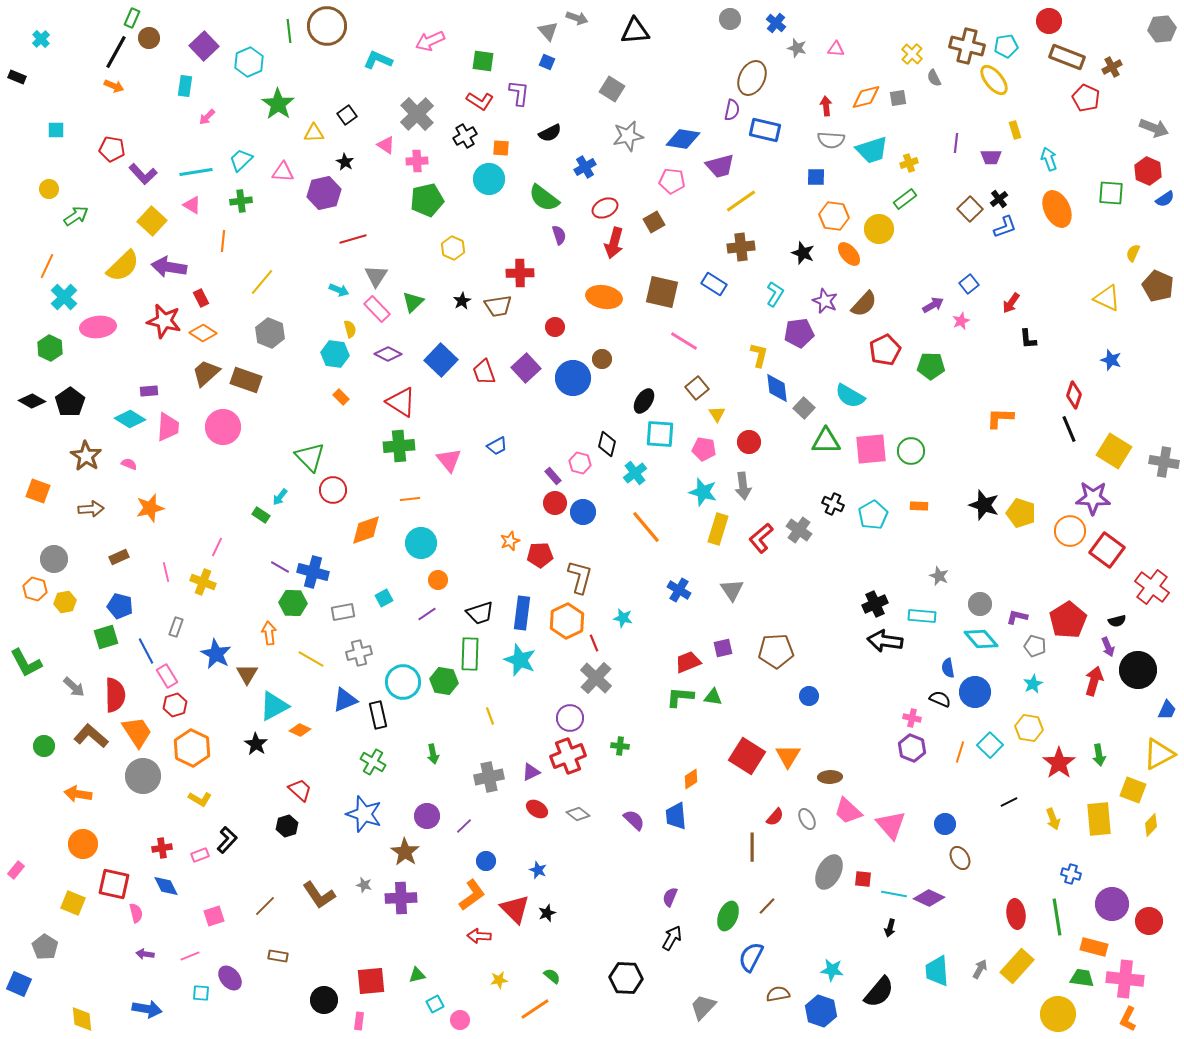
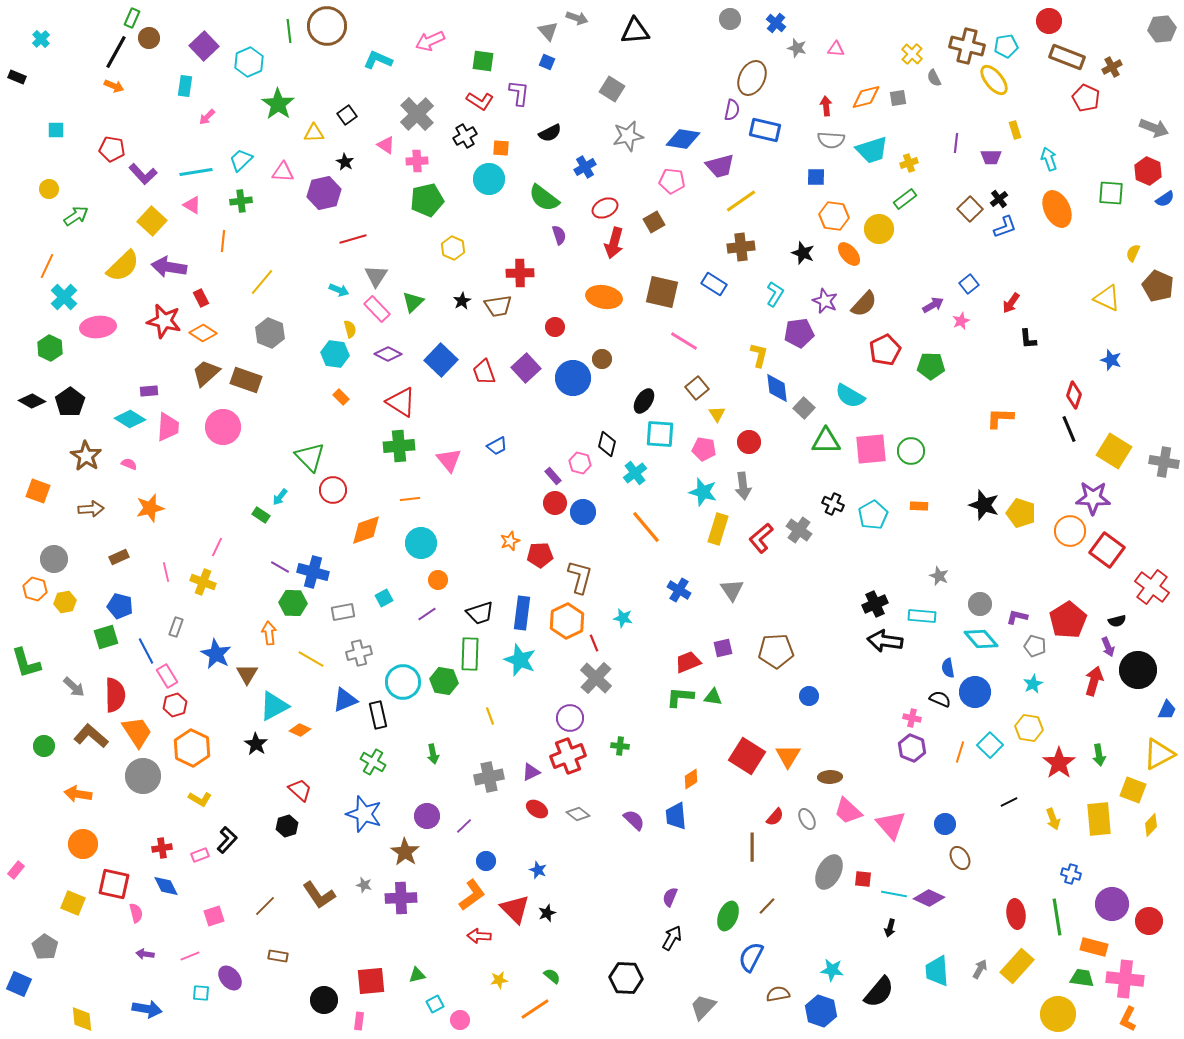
green L-shape at (26, 663): rotated 12 degrees clockwise
